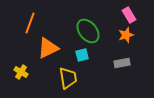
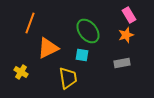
cyan square: rotated 24 degrees clockwise
